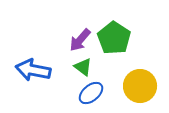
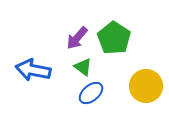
purple arrow: moved 3 px left, 2 px up
yellow circle: moved 6 px right
